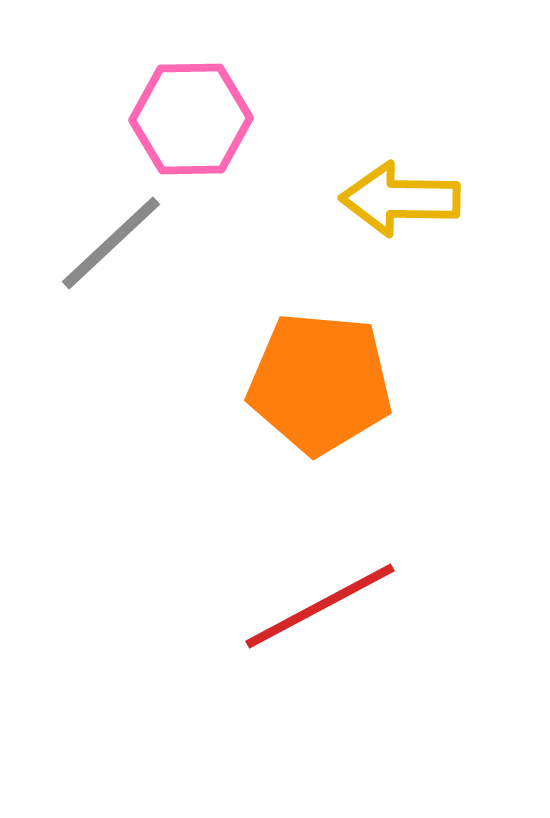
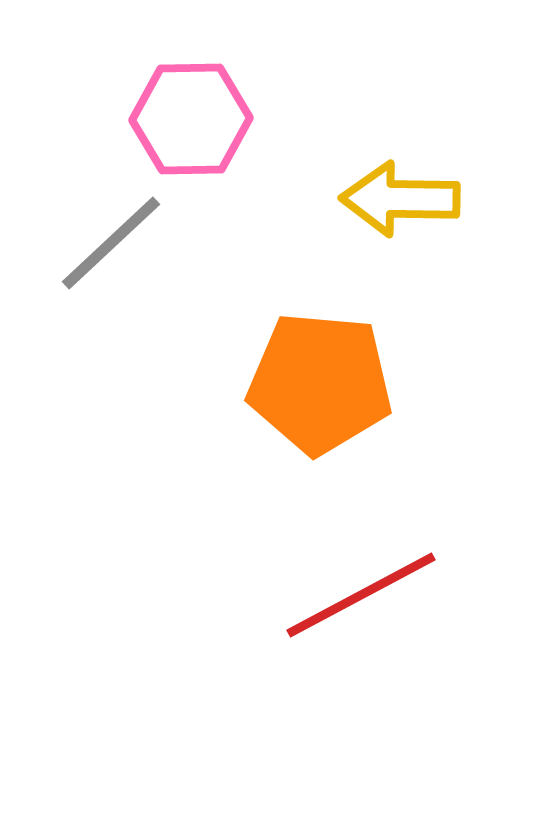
red line: moved 41 px right, 11 px up
